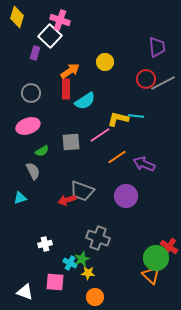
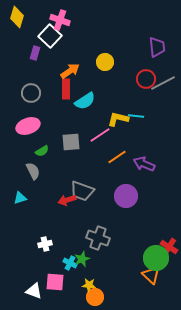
yellow star: moved 1 px right, 12 px down
white triangle: moved 9 px right, 1 px up
